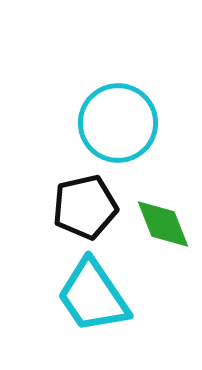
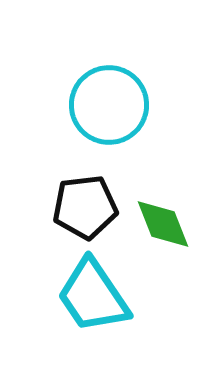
cyan circle: moved 9 px left, 18 px up
black pentagon: rotated 6 degrees clockwise
